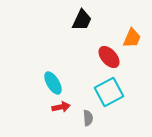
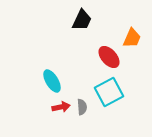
cyan ellipse: moved 1 px left, 2 px up
gray semicircle: moved 6 px left, 11 px up
